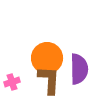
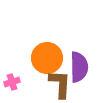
purple semicircle: moved 2 px up
brown L-shape: moved 11 px right, 4 px down
